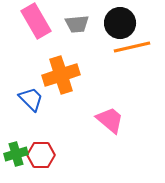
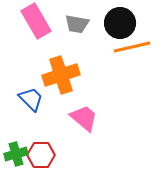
gray trapezoid: rotated 15 degrees clockwise
pink trapezoid: moved 26 px left, 2 px up
